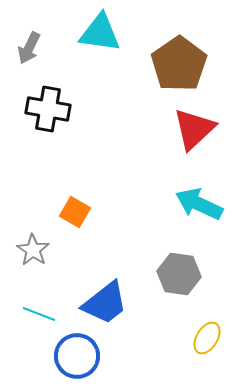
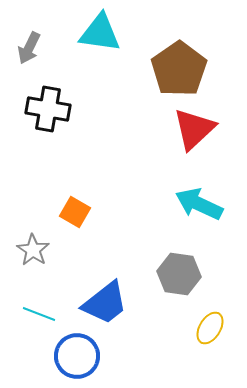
brown pentagon: moved 5 px down
yellow ellipse: moved 3 px right, 10 px up
